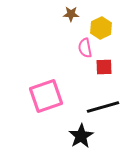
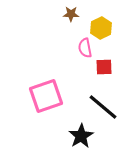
black line: rotated 56 degrees clockwise
